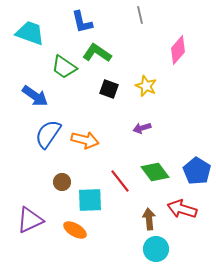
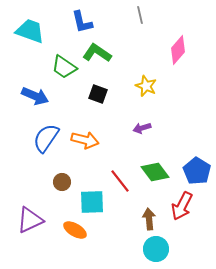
cyan trapezoid: moved 2 px up
black square: moved 11 px left, 5 px down
blue arrow: rotated 12 degrees counterclockwise
blue semicircle: moved 2 px left, 4 px down
cyan square: moved 2 px right, 2 px down
red arrow: moved 3 px up; rotated 80 degrees counterclockwise
